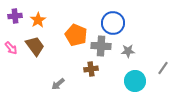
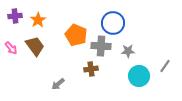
gray line: moved 2 px right, 2 px up
cyan circle: moved 4 px right, 5 px up
